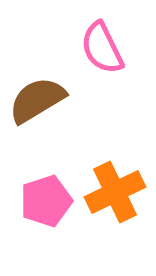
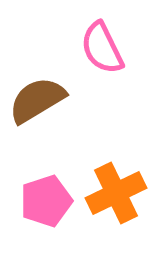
orange cross: moved 1 px right, 1 px down
